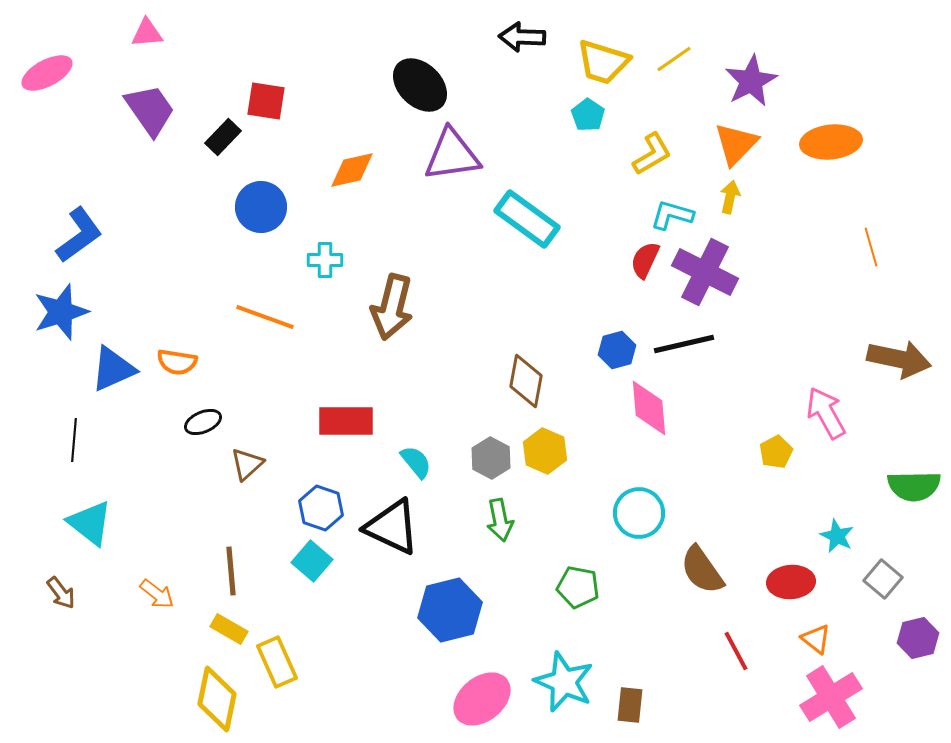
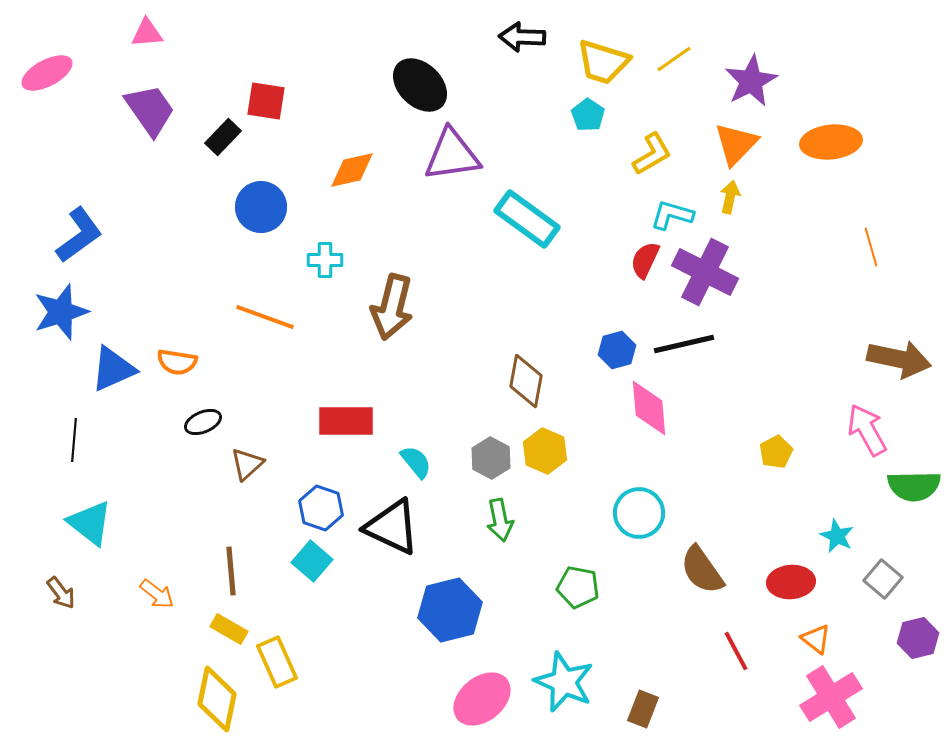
pink arrow at (826, 413): moved 41 px right, 17 px down
brown rectangle at (630, 705): moved 13 px right, 4 px down; rotated 15 degrees clockwise
